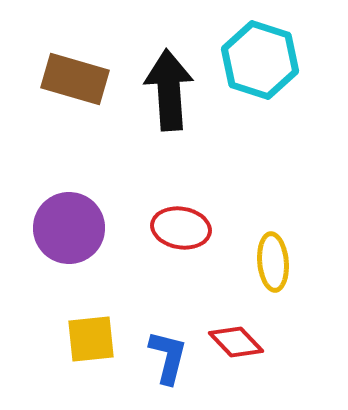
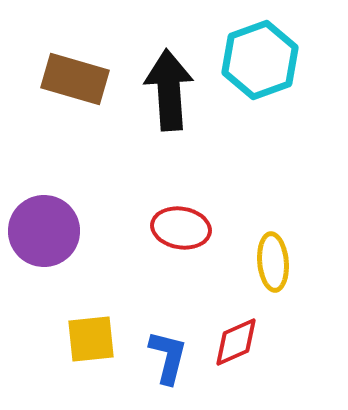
cyan hexagon: rotated 22 degrees clockwise
purple circle: moved 25 px left, 3 px down
red diamond: rotated 70 degrees counterclockwise
